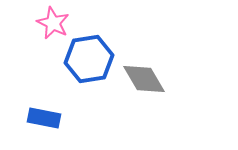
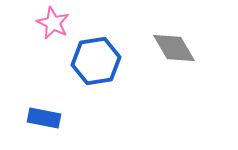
blue hexagon: moved 7 px right, 2 px down
gray diamond: moved 30 px right, 31 px up
